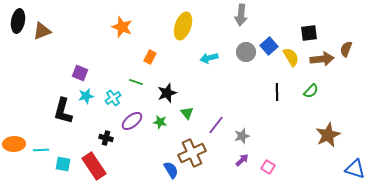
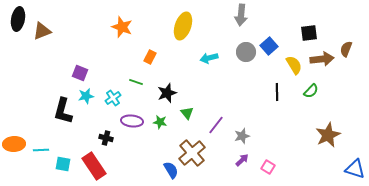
black ellipse: moved 2 px up
yellow semicircle: moved 3 px right, 8 px down
purple ellipse: rotated 45 degrees clockwise
brown cross: rotated 16 degrees counterclockwise
